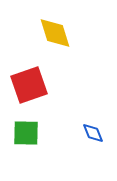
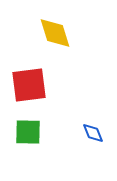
red square: rotated 12 degrees clockwise
green square: moved 2 px right, 1 px up
